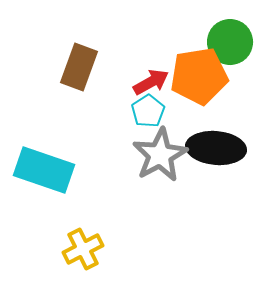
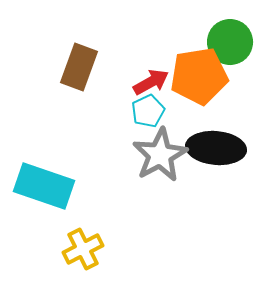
cyan pentagon: rotated 8 degrees clockwise
cyan rectangle: moved 16 px down
